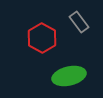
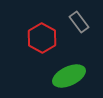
green ellipse: rotated 12 degrees counterclockwise
